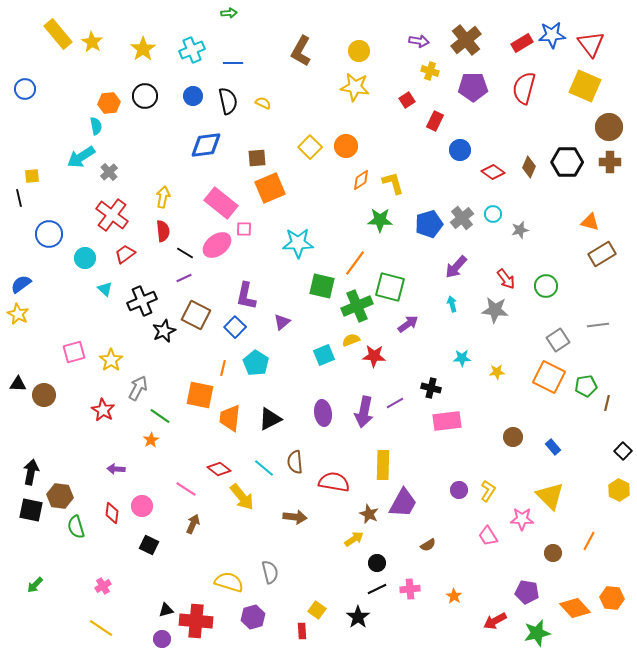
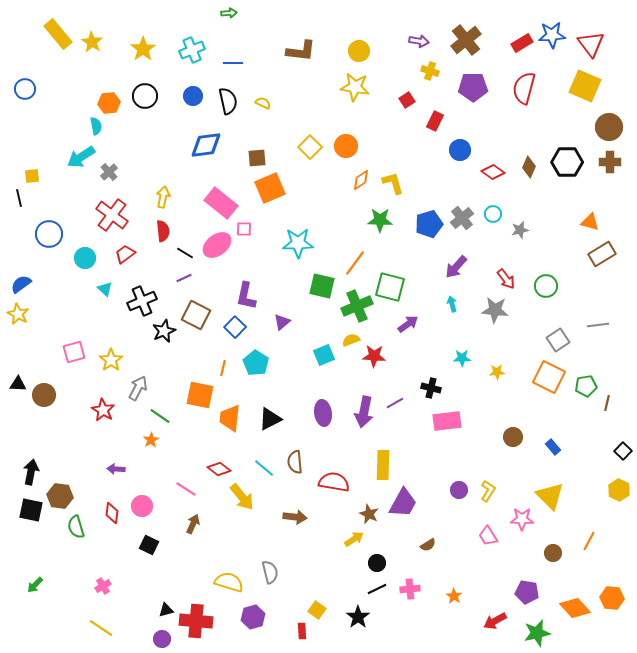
brown L-shape at (301, 51): rotated 112 degrees counterclockwise
